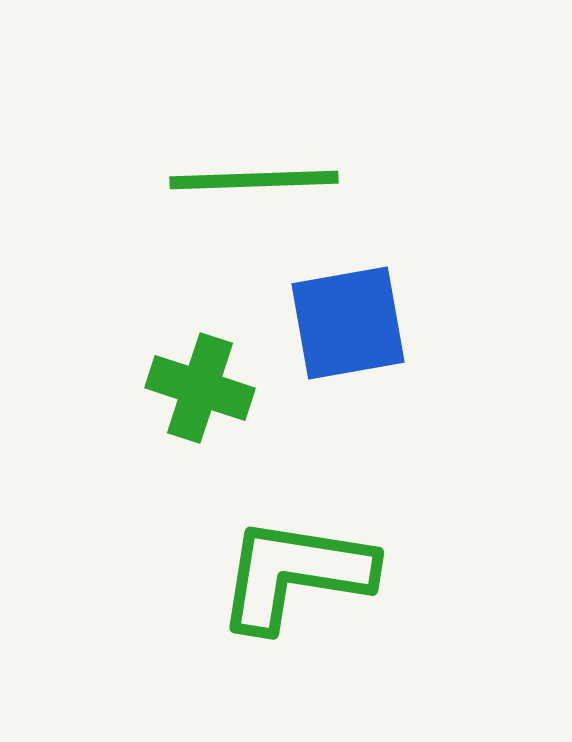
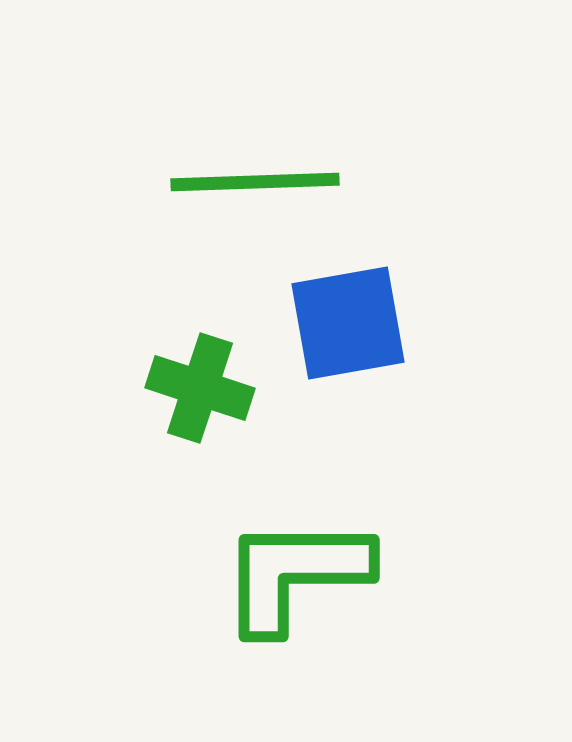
green line: moved 1 px right, 2 px down
green L-shape: rotated 9 degrees counterclockwise
